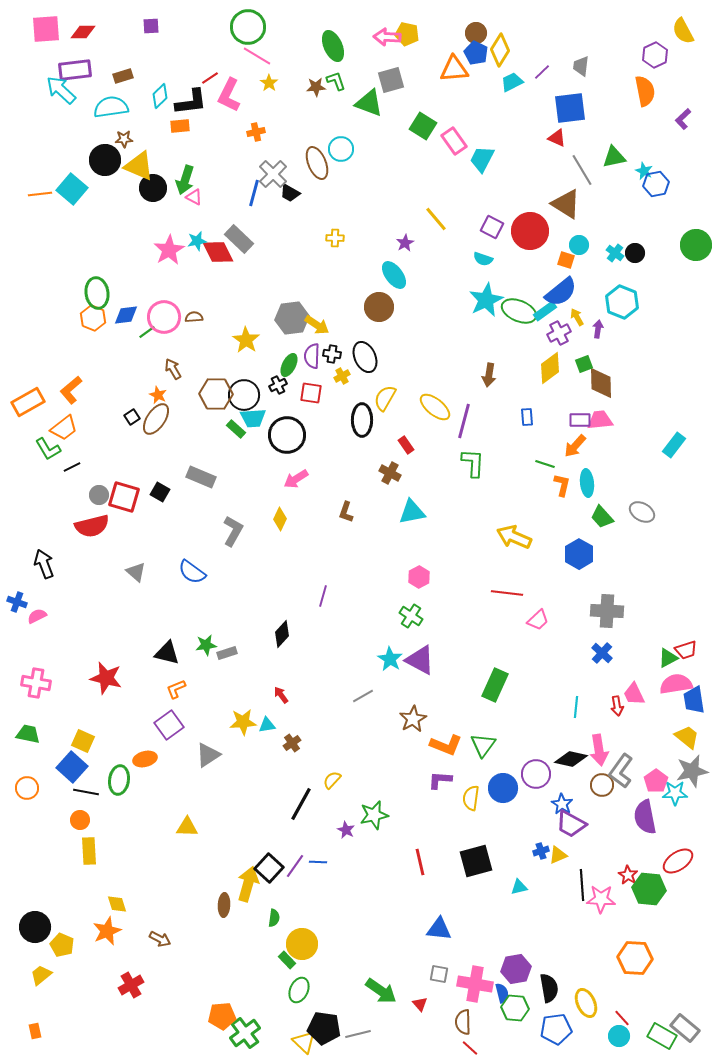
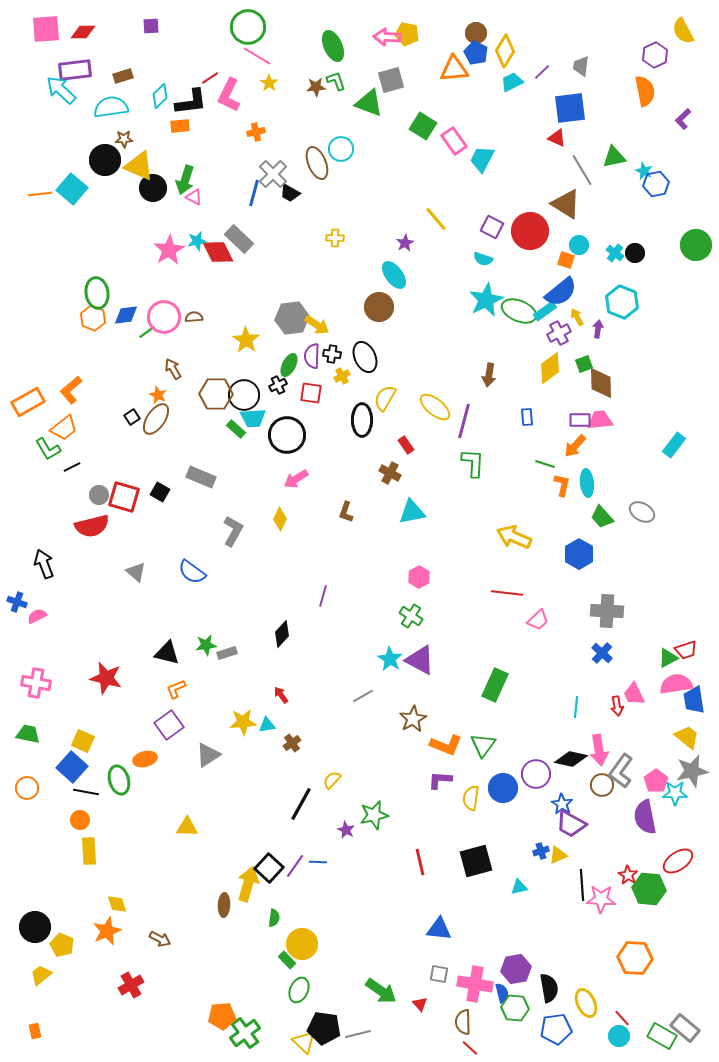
yellow diamond at (500, 50): moved 5 px right, 1 px down
green ellipse at (119, 780): rotated 24 degrees counterclockwise
